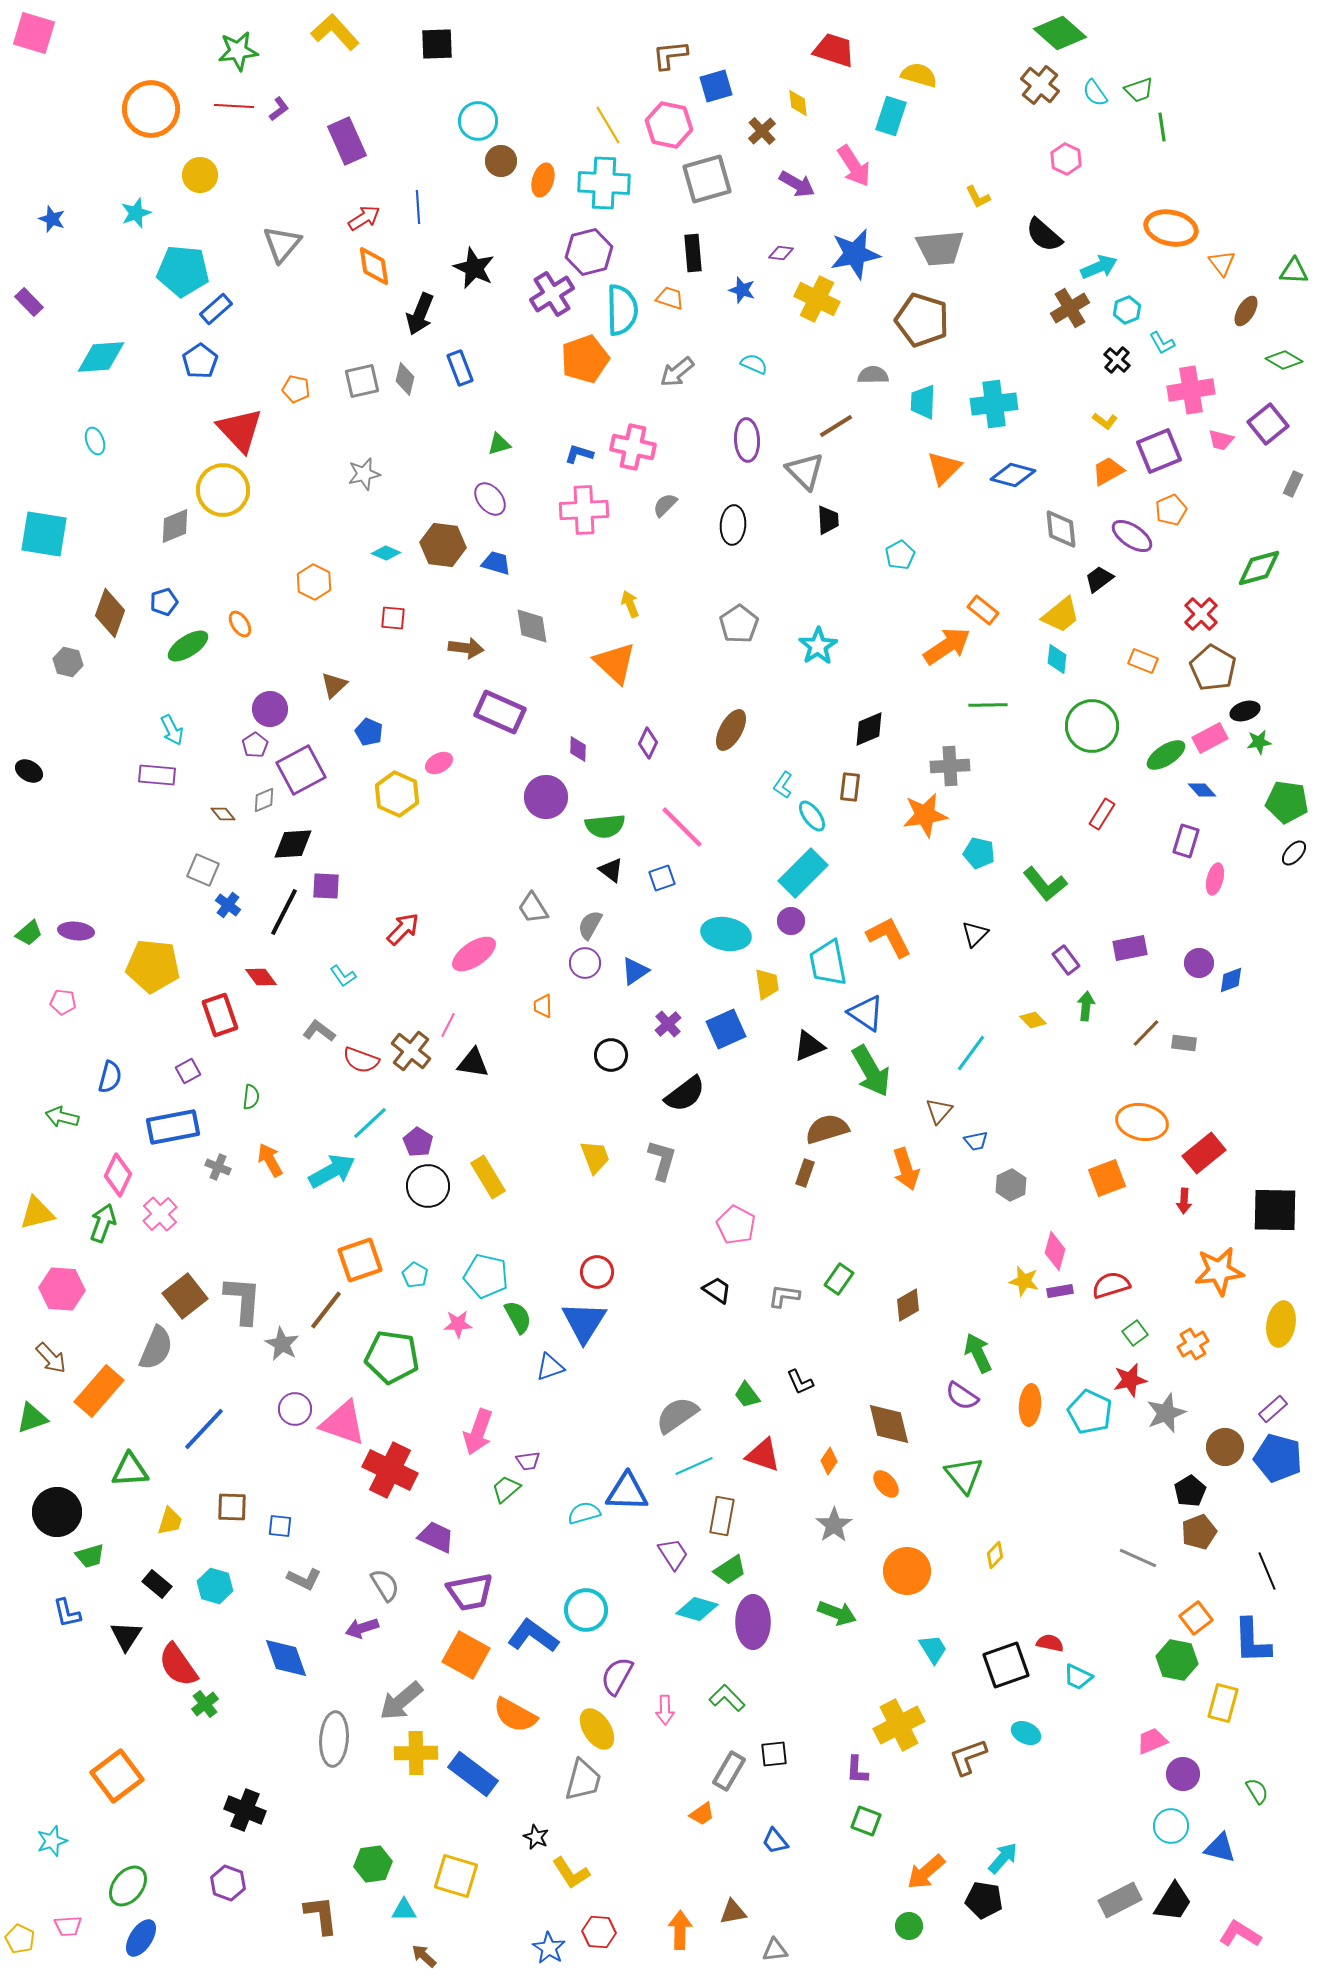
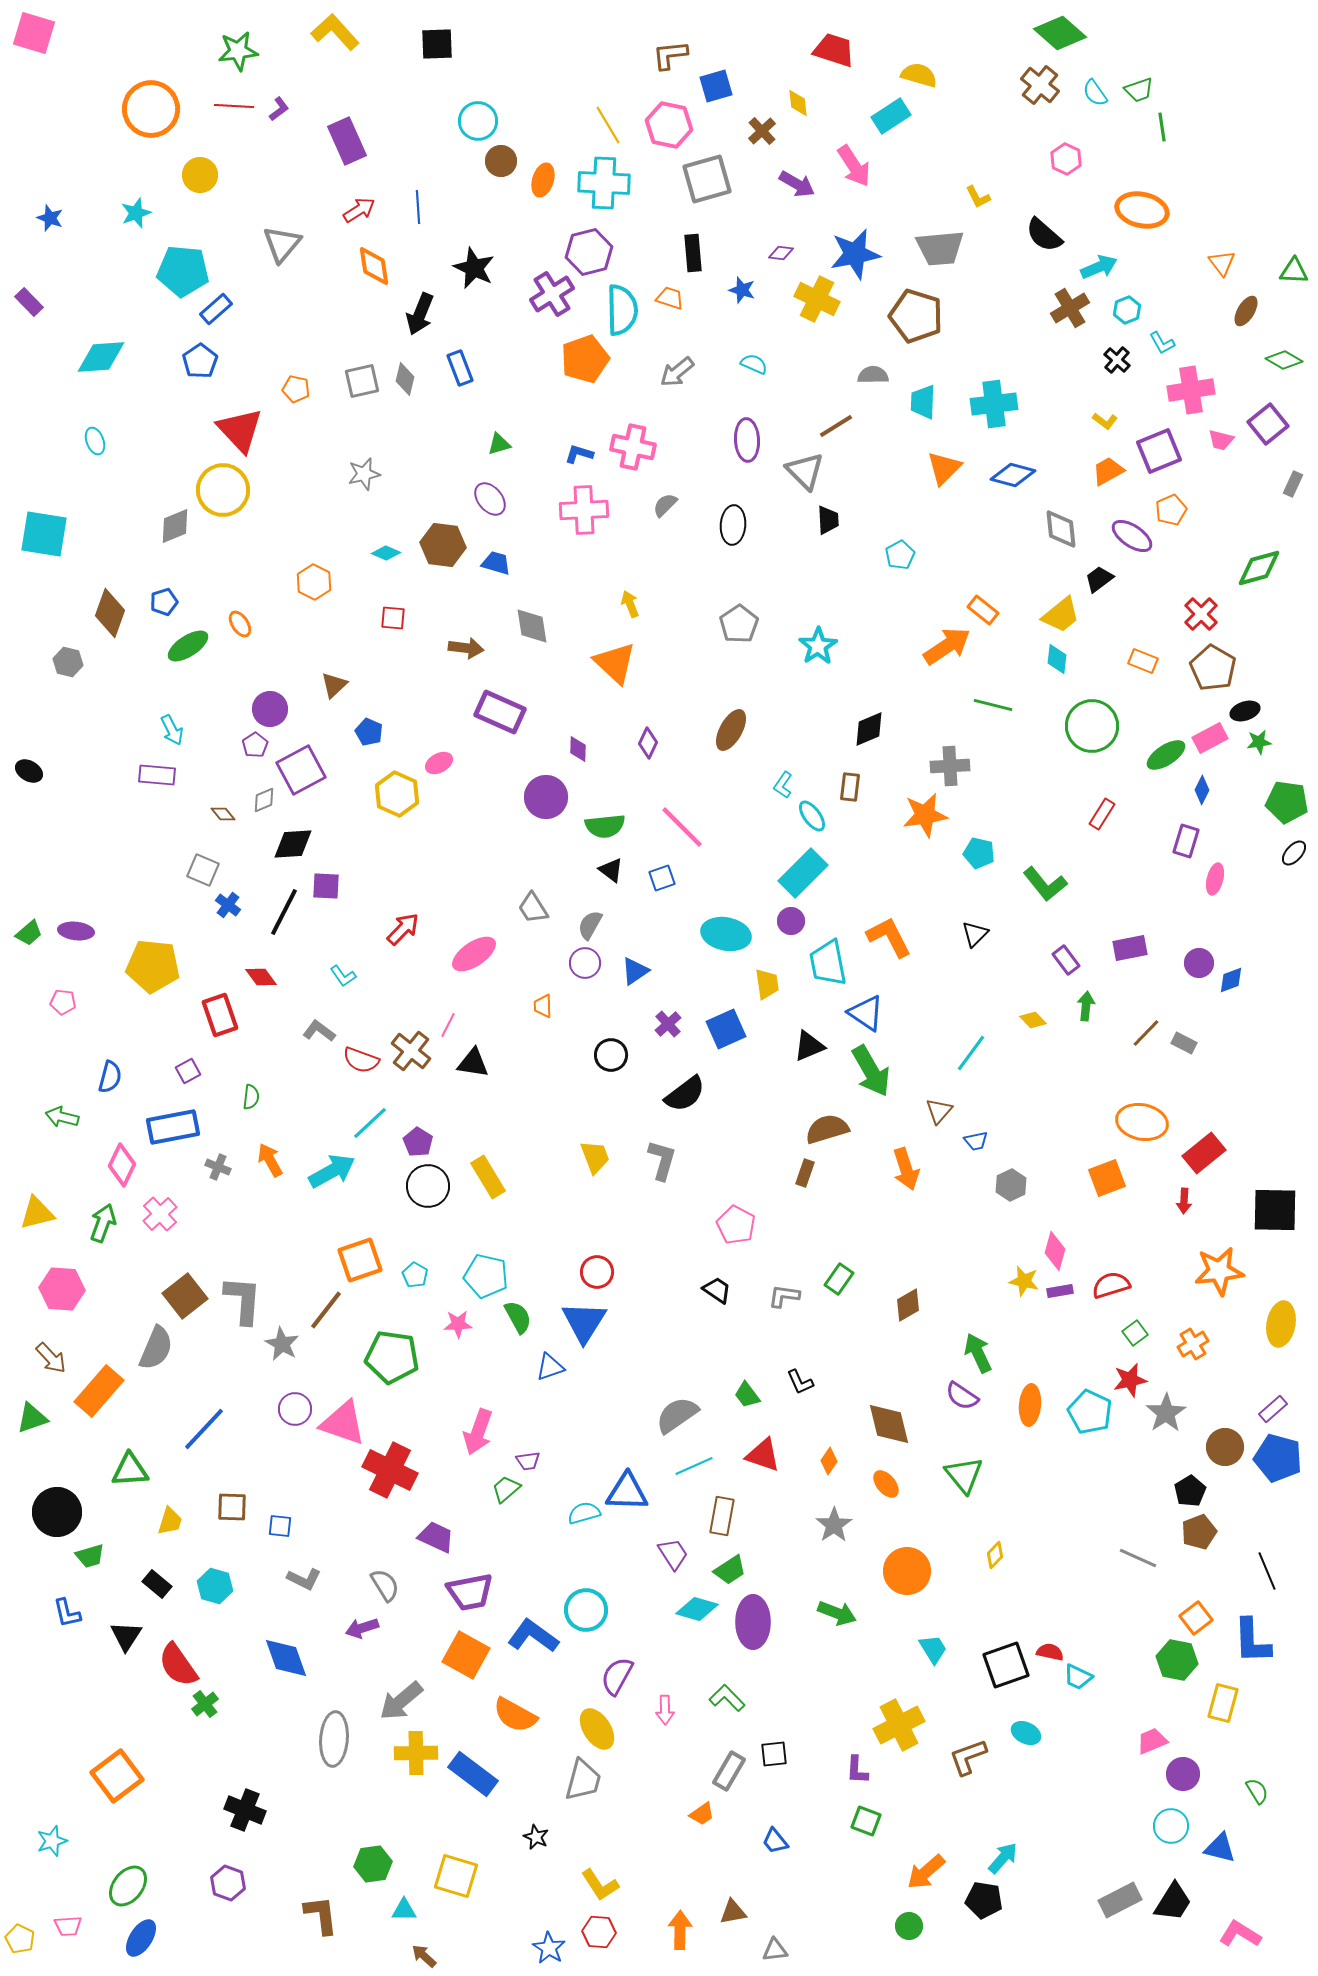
cyan rectangle at (891, 116): rotated 39 degrees clockwise
red arrow at (364, 218): moved 5 px left, 8 px up
blue star at (52, 219): moved 2 px left, 1 px up
orange ellipse at (1171, 228): moved 29 px left, 18 px up
brown pentagon at (922, 320): moved 6 px left, 4 px up
green line at (988, 705): moved 5 px right; rotated 15 degrees clockwise
blue diamond at (1202, 790): rotated 68 degrees clockwise
gray rectangle at (1184, 1043): rotated 20 degrees clockwise
pink diamond at (118, 1175): moved 4 px right, 10 px up
gray star at (1166, 1413): rotated 12 degrees counterclockwise
red semicircle at (1050, 1643): moved 9 px down
yellow L-shape at (571, 1873): moved 29 px right, 12 px down
